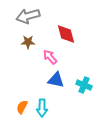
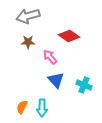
red diamond: moved 3 px right, 2 px down; rotated 40 degrees counterclockwise
blue triangle: rotated 36 degrees clockwise
